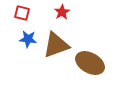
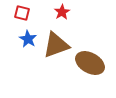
blue star: rotated 24 degrees clockwise
